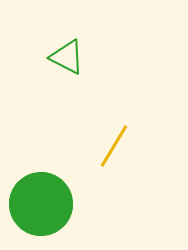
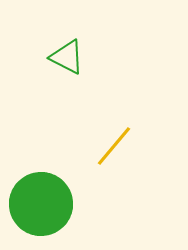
yellow line: rotated 9 degrees clockwise
